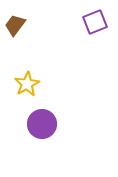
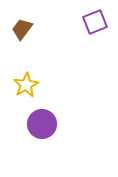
brown trapezoid: moved 7 px right, 4 px down
yellow star: moved 1 px left, 1 px down
